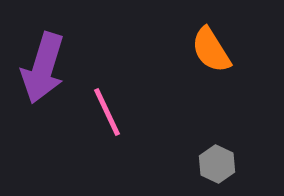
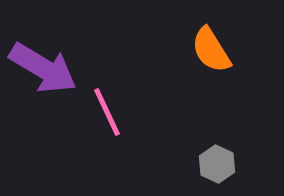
purple arrow: rotated 76 degrees counterclockwise
